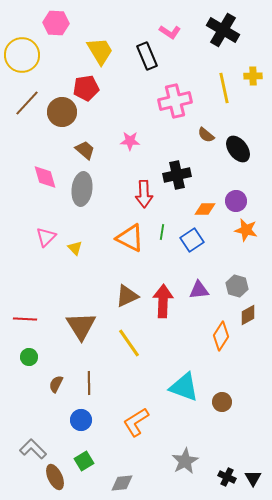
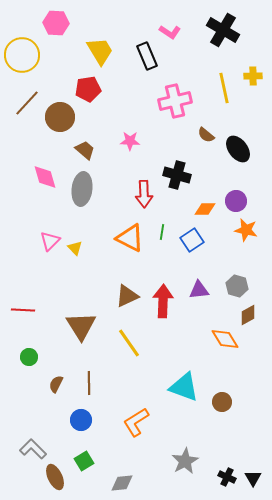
red pentagon at (86, 88): moved 2 px right, 1 px down
brown circle at (62, 112): moved 2 px left, 5 px down
black cross at (177, 175): rotated 28 degrees clockwise
pink triangle at (46, 237): moved 4 px right, 4 px down
red line at (25, 319): moved 2 px left, 9 px up
orange diamond at (221, 336): moved 4 px right, 3 px down; rotated 64 degrees counterclockwise
